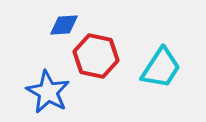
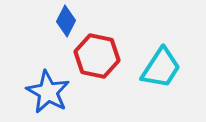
blue diamond: moved 2 px right, 4 px up; rotated 60 degrees counterclockwise
red hexagon: moved 1 px right
